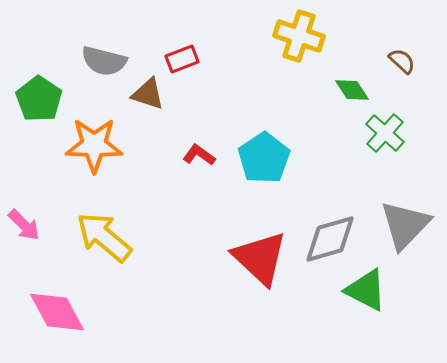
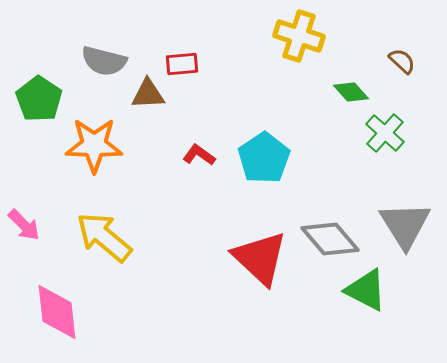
red rectangle: moved 5 px down; rotated 16 degrees clockwise
green diamond: moved 1 px left, 2 px down; rotated 9 degrees counterclockwise
brown triangle: rotated 21 degrees counterclockwise
gray triangle: rotated 16 degrees counterclockwise
gray diamond: rotated 66 degrees clockwise
pink diamond: rotated 22 degrees clockwise
